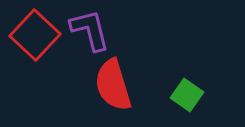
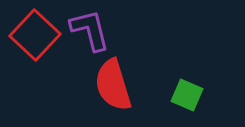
green square: rotated 12 degrees counterclockwise
